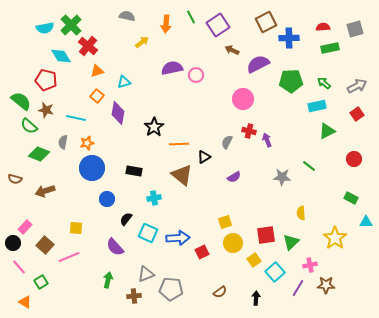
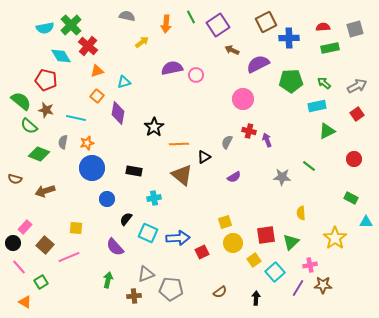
brown star at (326, 285): moved 3 px left
